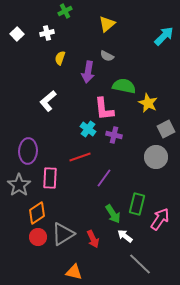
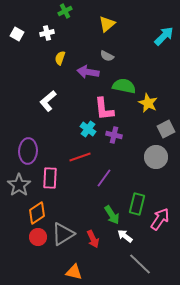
white square: rotated 16 degrees counterclockwise
purple arrow: rotated 90 degrees clockwise
green arrow: moved 1 px left, 1 px down
